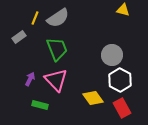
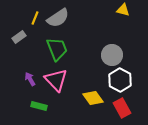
purple arrow: rotated 56 degrees counterclockwise
green rectangle: moved 1 px left, 1 px down
